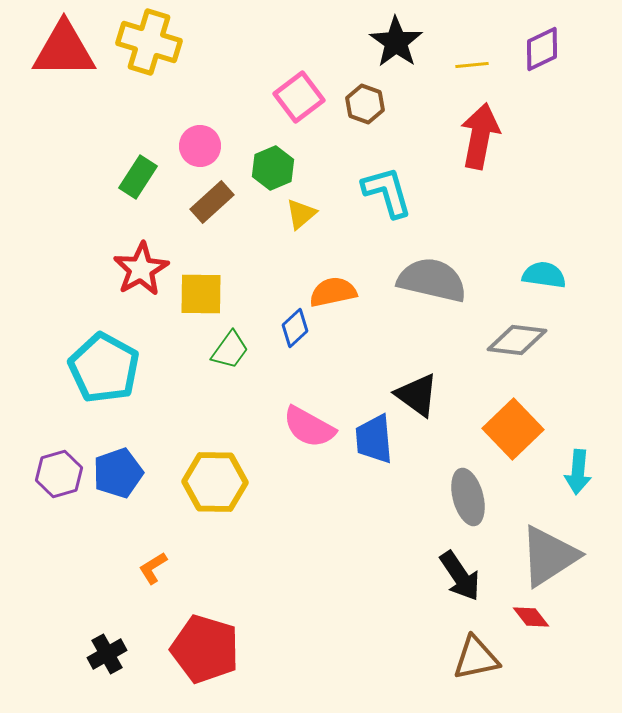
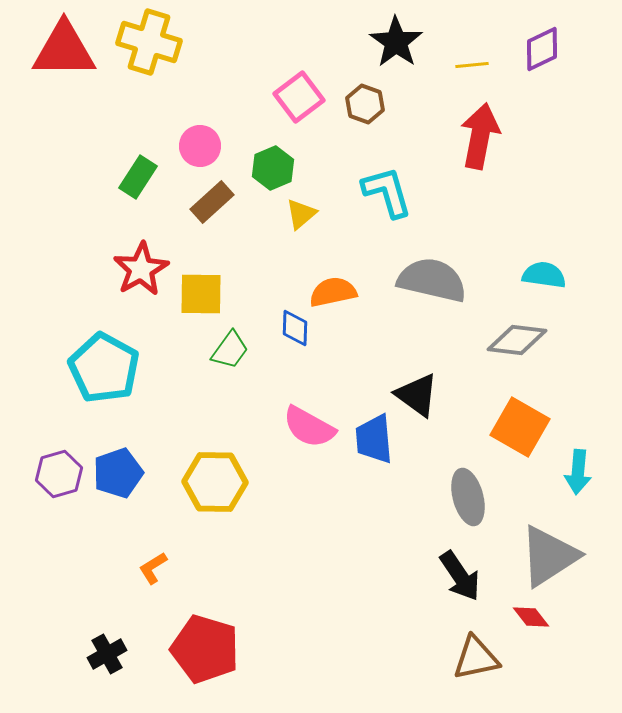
blue diamond: rotated 45 degrees counterclockwise
orange square: moved 7 px right, 2 px up; rotated 16 degrees counterclockwise
